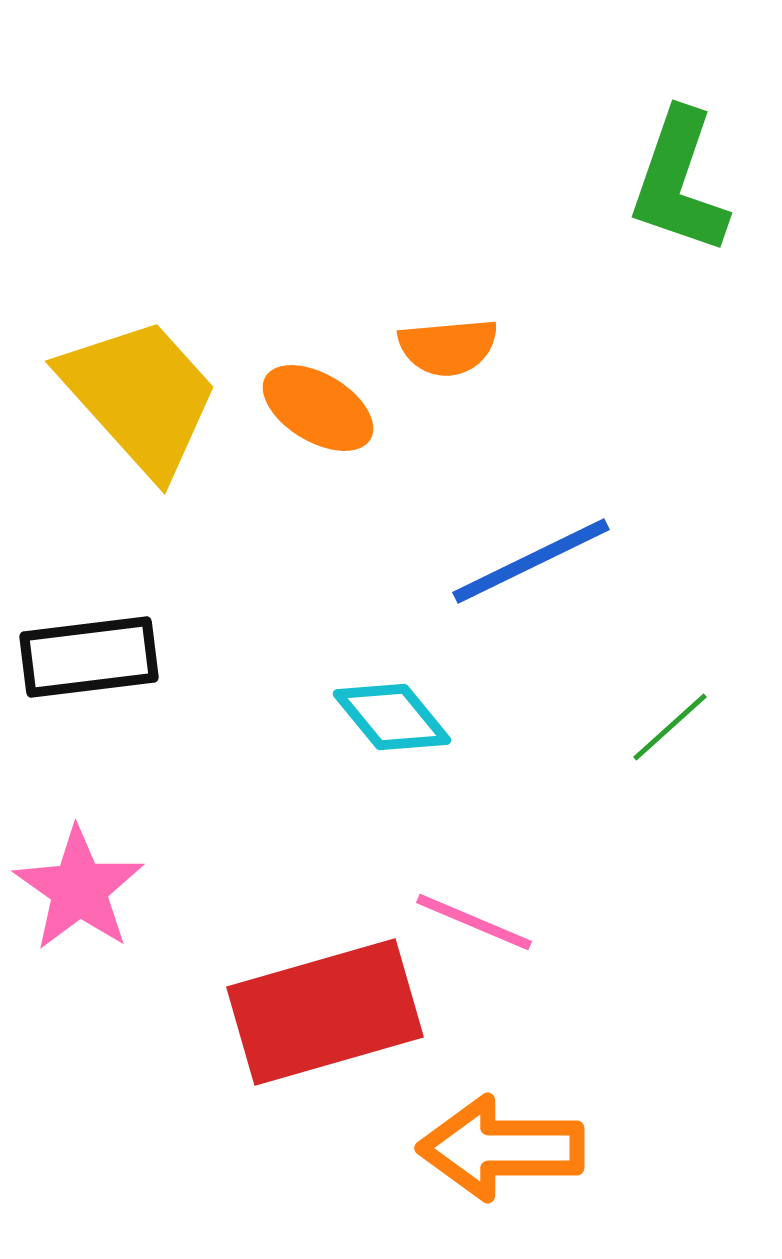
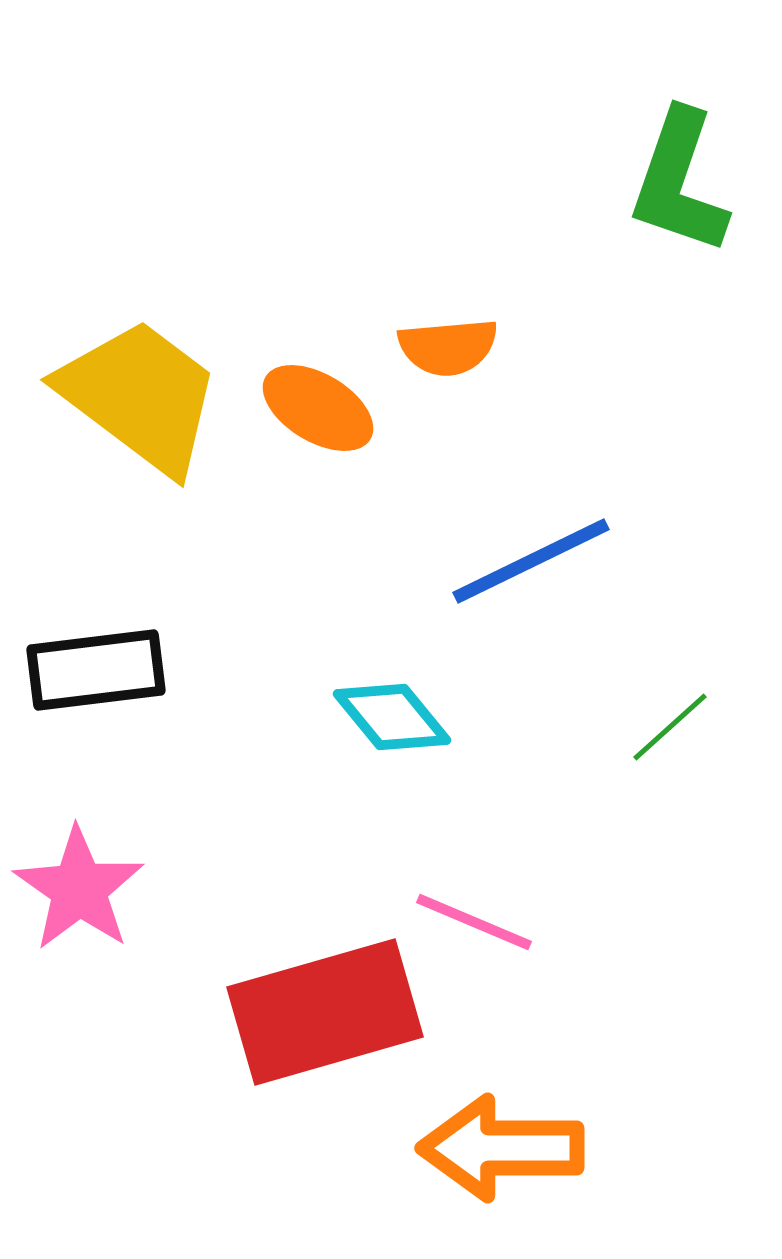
yellow trapezoid: rotated 11 degrees counterclockwise
black rectangle: moved 7 px right, 13 px down
